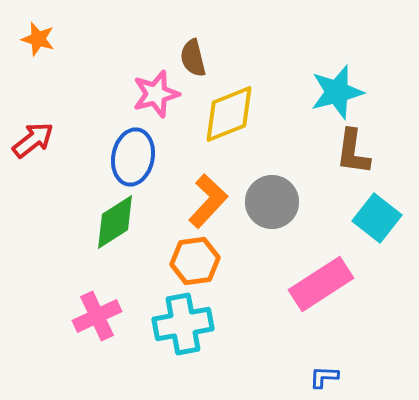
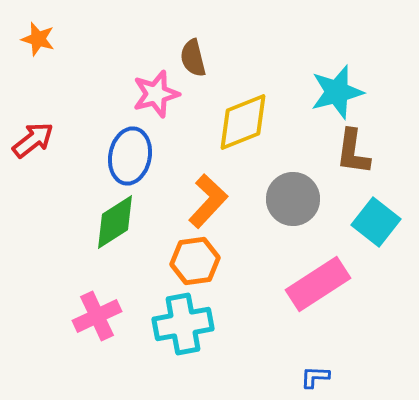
yellow diamond: moved 14 px right, 8 px down
blue ellipse: moved 3 px left, 1 px up
gray circle: moved 21 px right, 3 px up
cyan square: moved 1 px left, 4 px down
pink rectangle: moved 3 px left
blue L-shape: moved 9 px left
